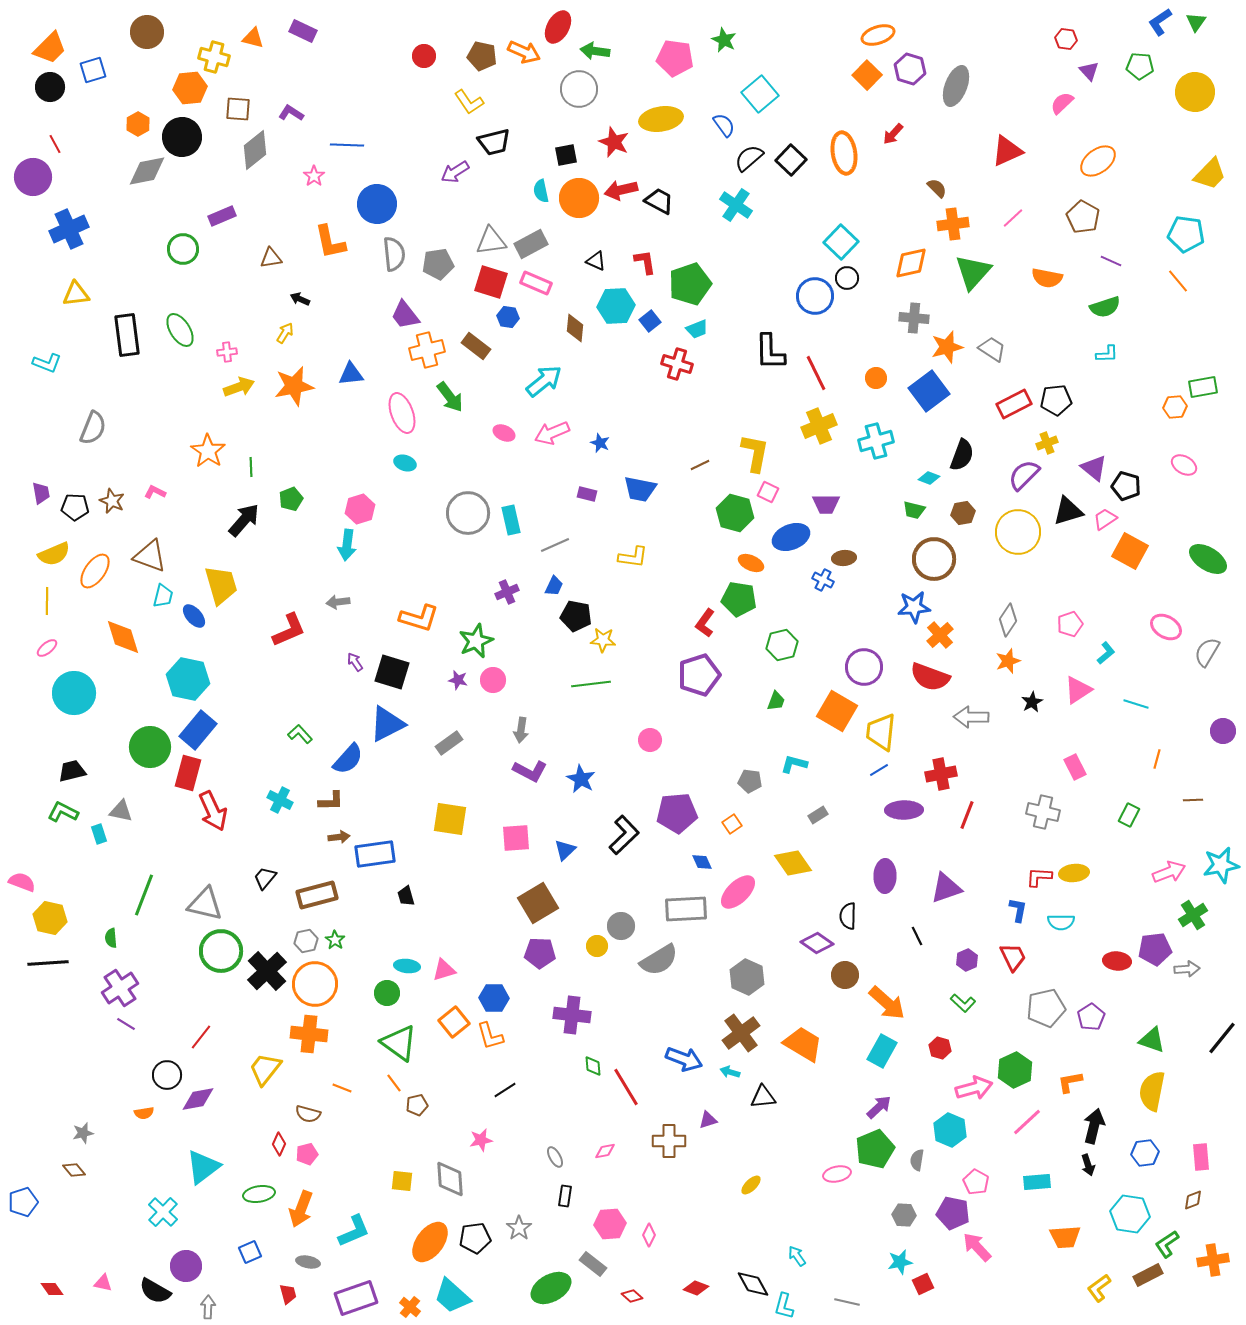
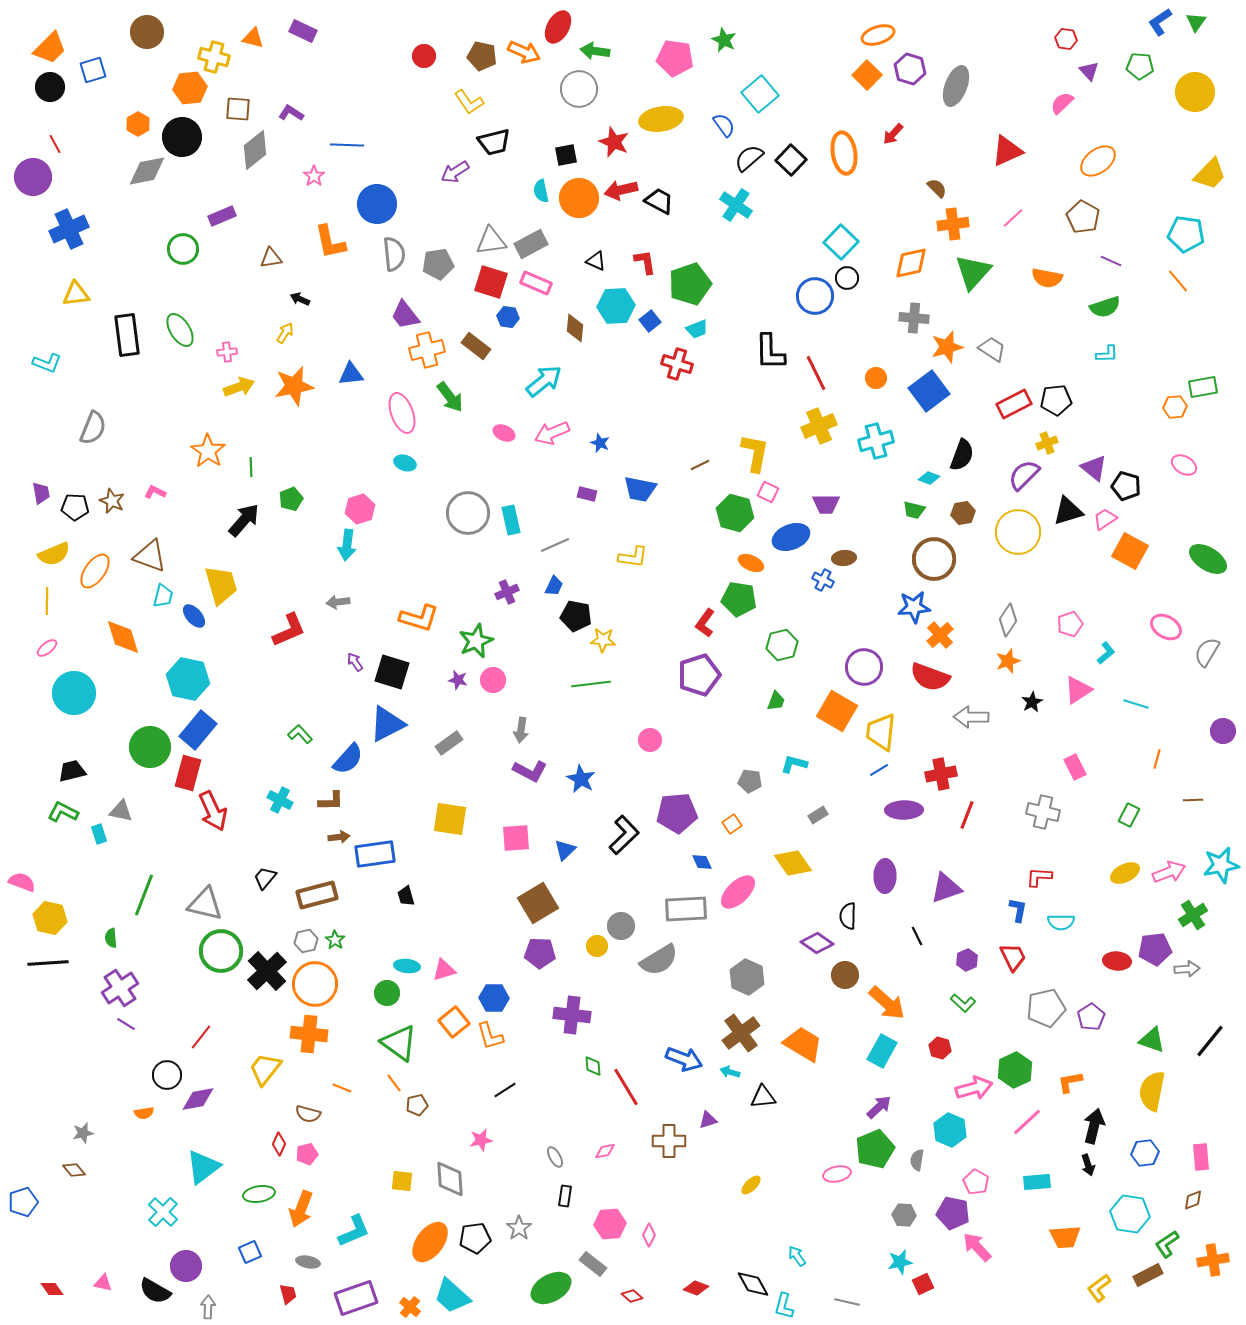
yellow ellipse at (1074, 873): moved 51 px right; rotated 20 degrees counterclockwise
black line at (1222, 1038): moved 12 px left, 3 px down
